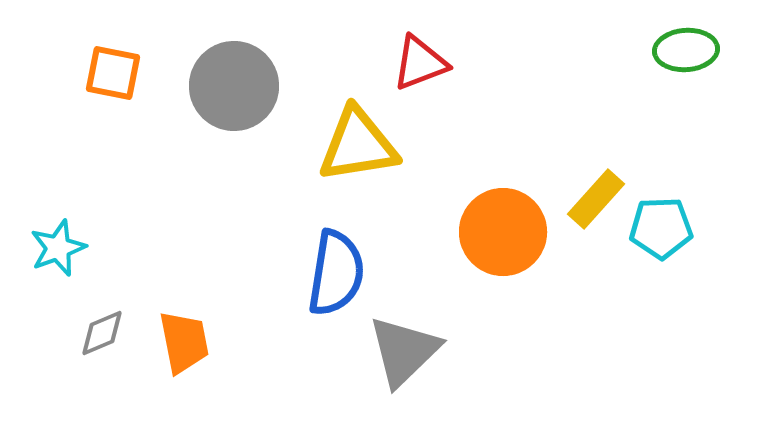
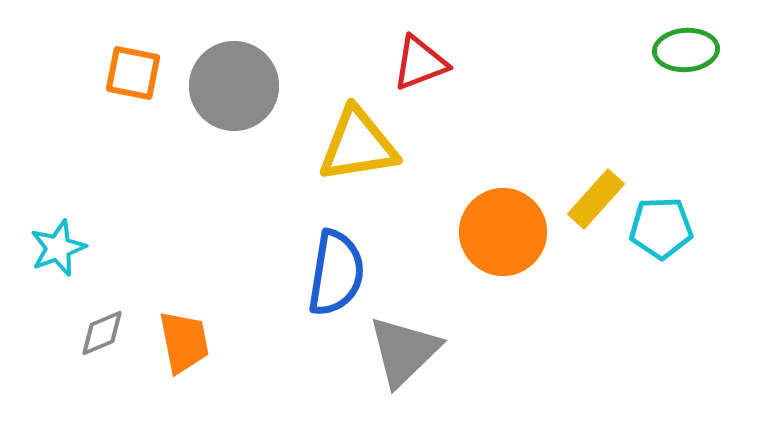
orange square: moved 20 px right
